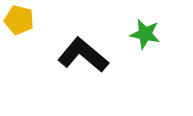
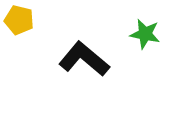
black L-shape: moved 1 px right, 4 px down
